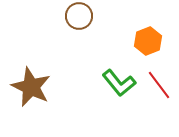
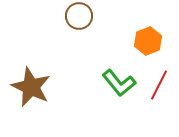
red line: rotated 64 degrees clockwise
